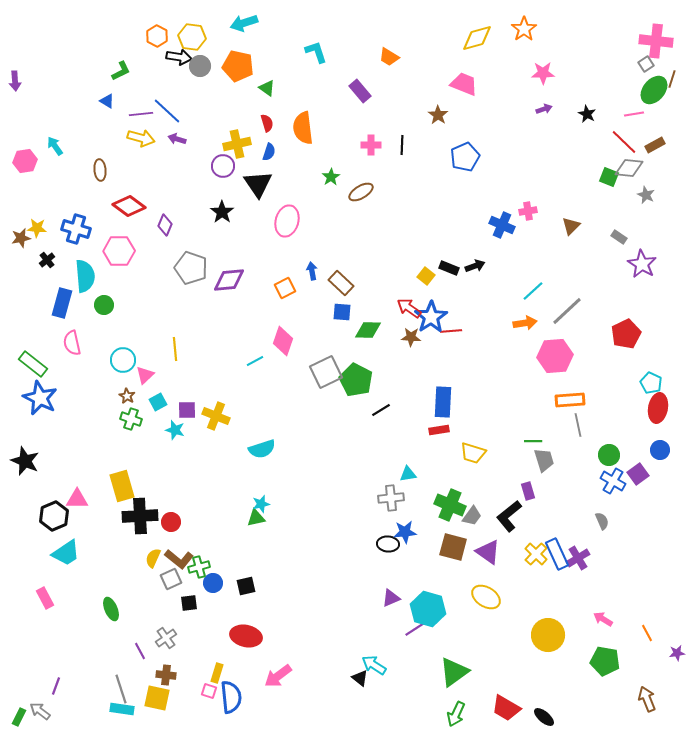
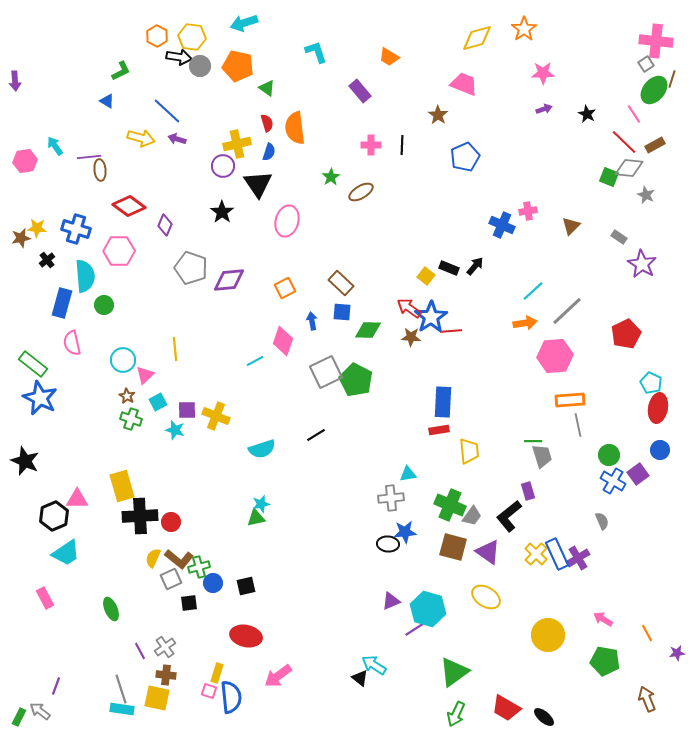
purple line at (141, 114): moved 52 px left, 43 px down
pink line at (634, 114): rotated 66 degrees clockwise
orange semicircle at (303, 128): moved 8 px left
black arrow at (475, 266): rotated 30 degrees counterclockwise
blue arrow at (312, 271): moved 50 px down
black line at (381, 410): moved 65 px left, 25 px down
yellow trapezoid at (473, 453): moved 4 px left, 2 px up; rotated 112 degrees counterclockwise
gray trapezoid at (544, 460): moved 2 px left, 4 px up
purple triangle at (391, 598): moved 3 px down
gray cross at (166, 638): moved 1 px left, 9 px down
